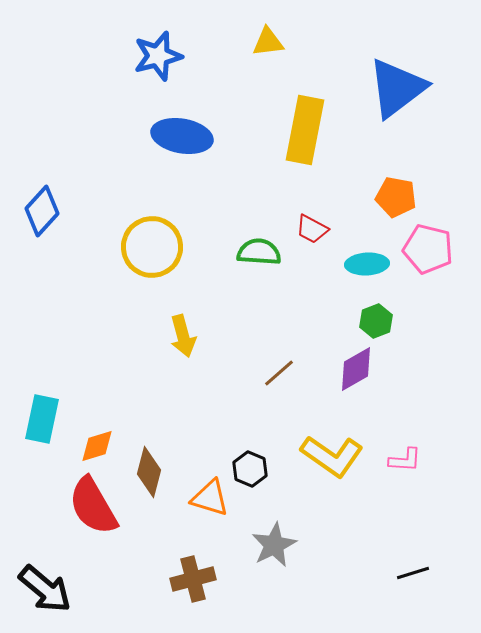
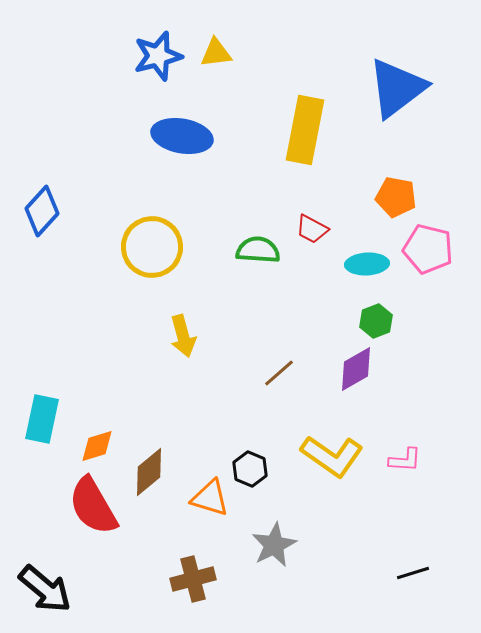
yellow triangle: moved 52 px left, 11 px down
green semicircle: moved 1 px left, 2 px up
brown diamond: rotated 36 degrees clockwise
